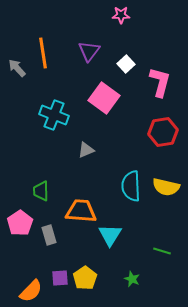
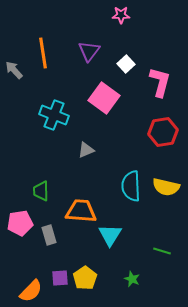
gray arrow: moved 3 px left, 2 px down
pink pentagon: rotated 25 degrees clockwise
